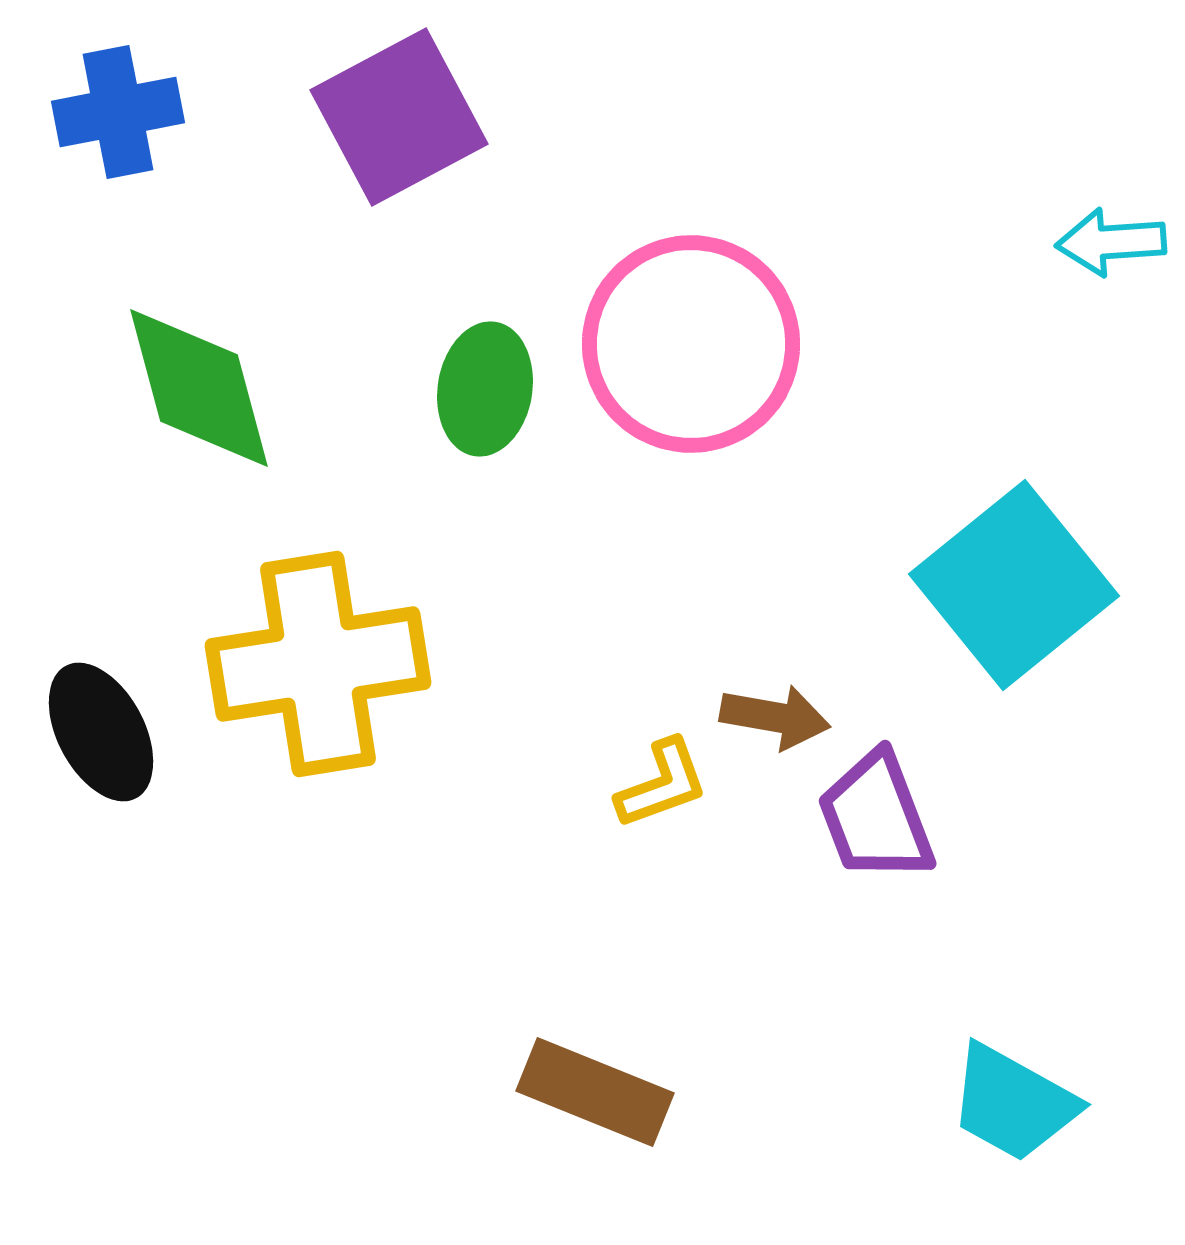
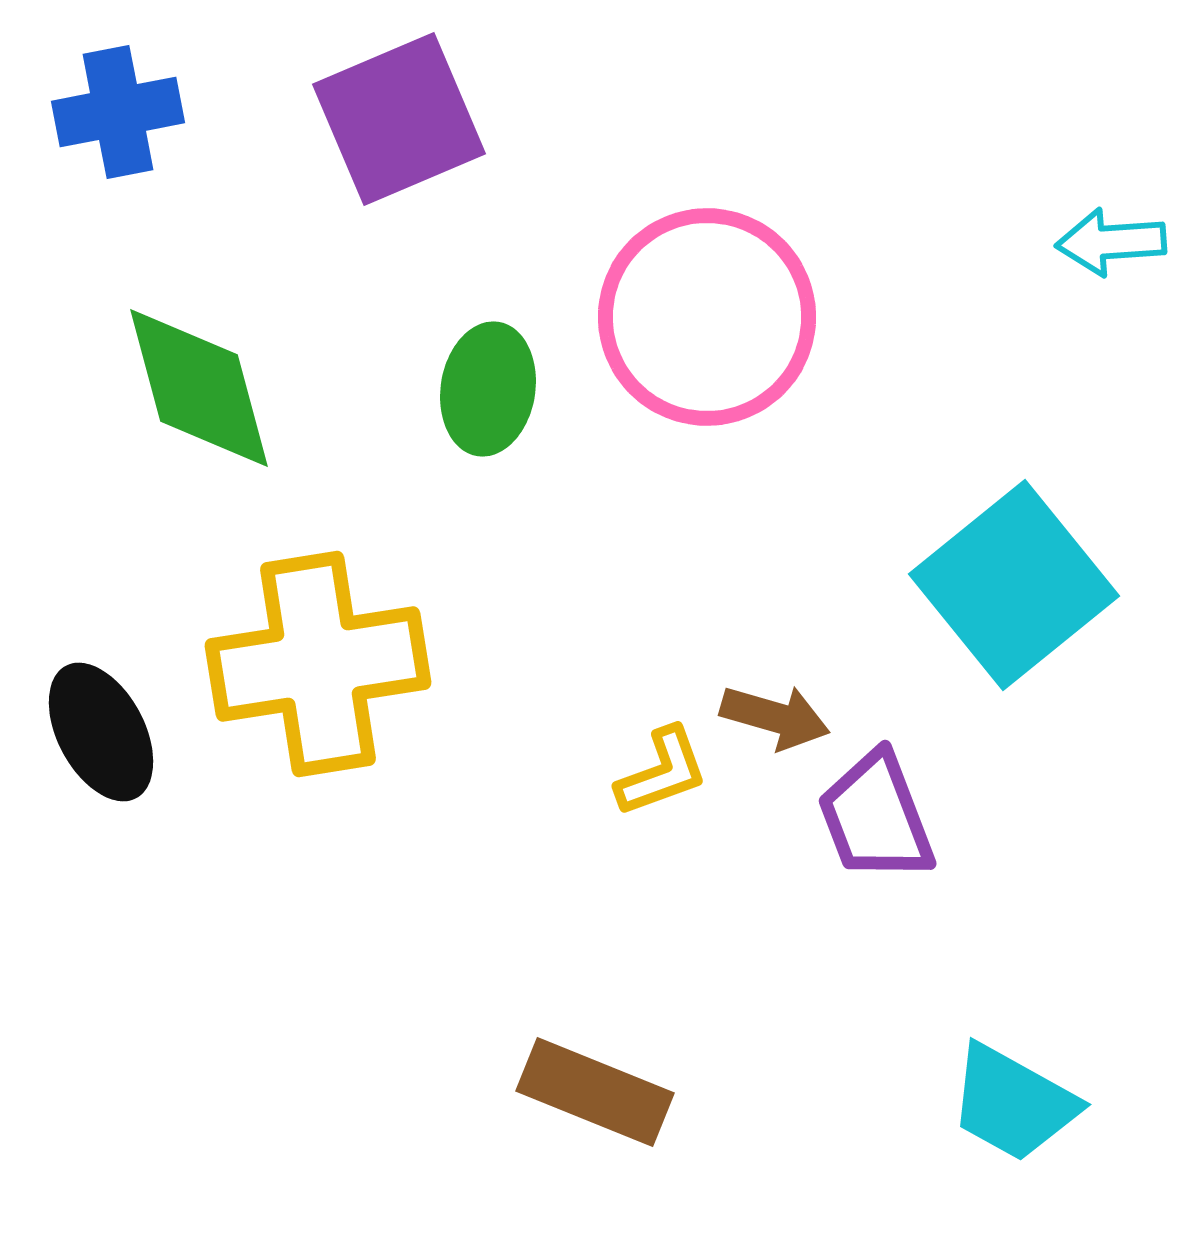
purple square: moved 2 px down; rotated 5 degrees clockwise
pink circle: moved 16 px right, 27 px up
green ellipse: moved 3 px right
brown arrow: rotated 6 degrees clockwise
yellow L-shape: moved 12 px up
